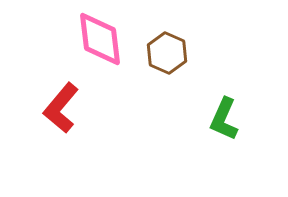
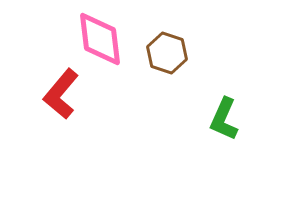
brown hexagon: rotated 6 degrees counterclockwise
red L-shape: moved 14 px up
